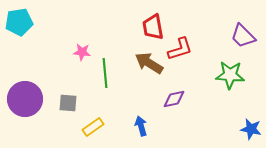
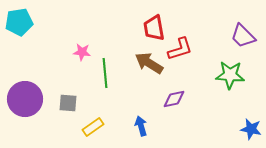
red trapezoid: moved 1 px right, 1 px down
